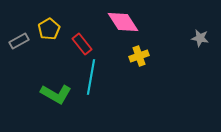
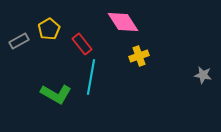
gray star: moved 3 px right, 37 px down
